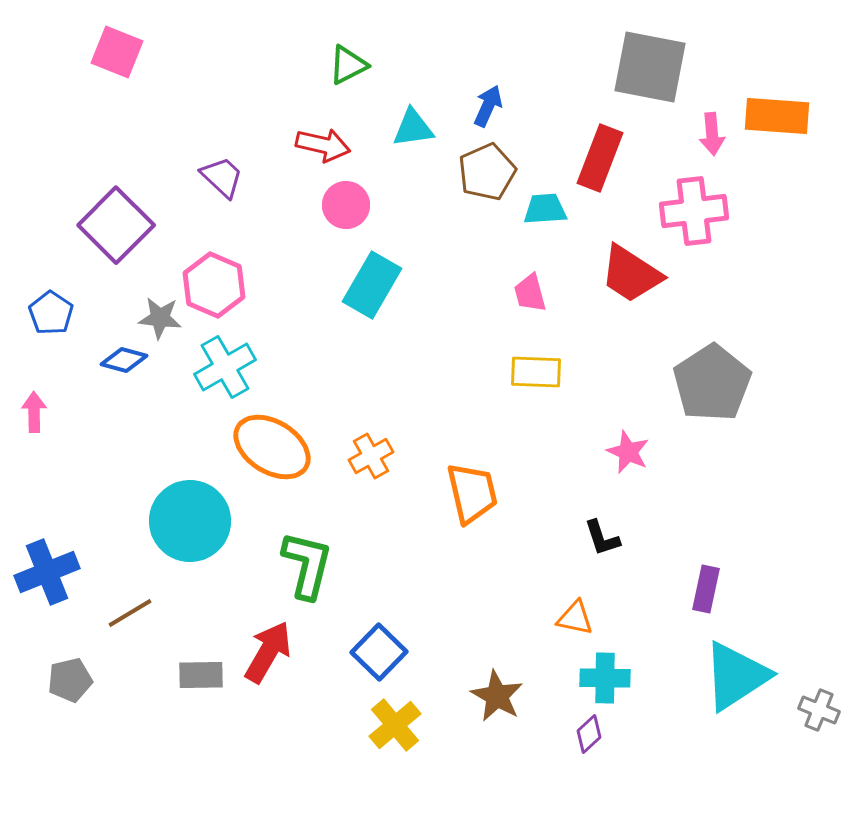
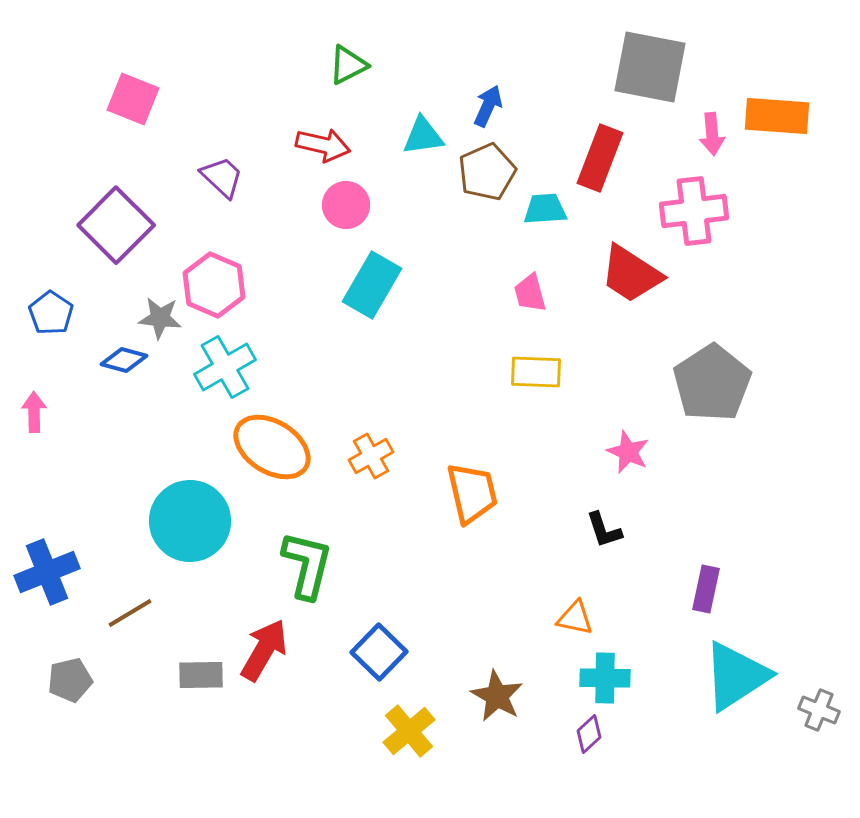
pink square at (117, 52): moved 16 px right, 47 px down
cyan triangle at (413, 128): moved 10 px right, 8 px down
black L-shape at (602, 538): moved 2 px right, 8 px up
red arrow at (268, 652): moved 4 px left, 2 px up
yellow cross at (395, 725): moved 14 px right, 6 px down
